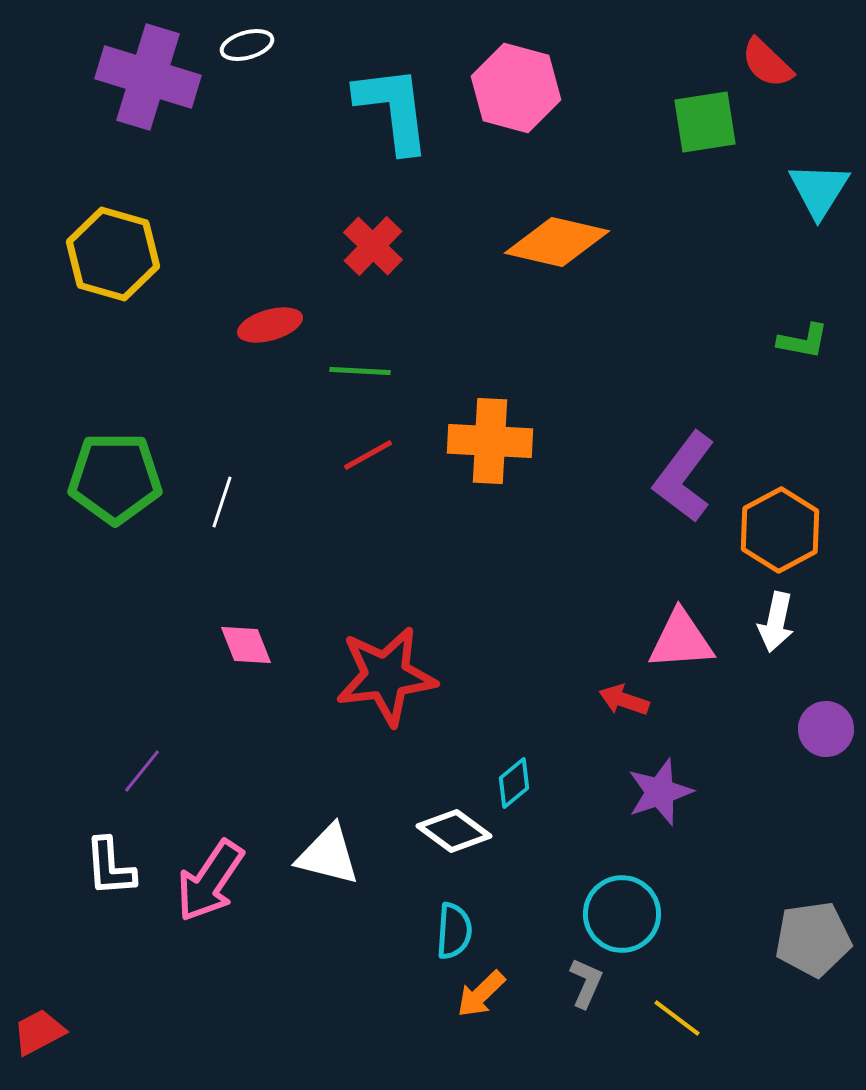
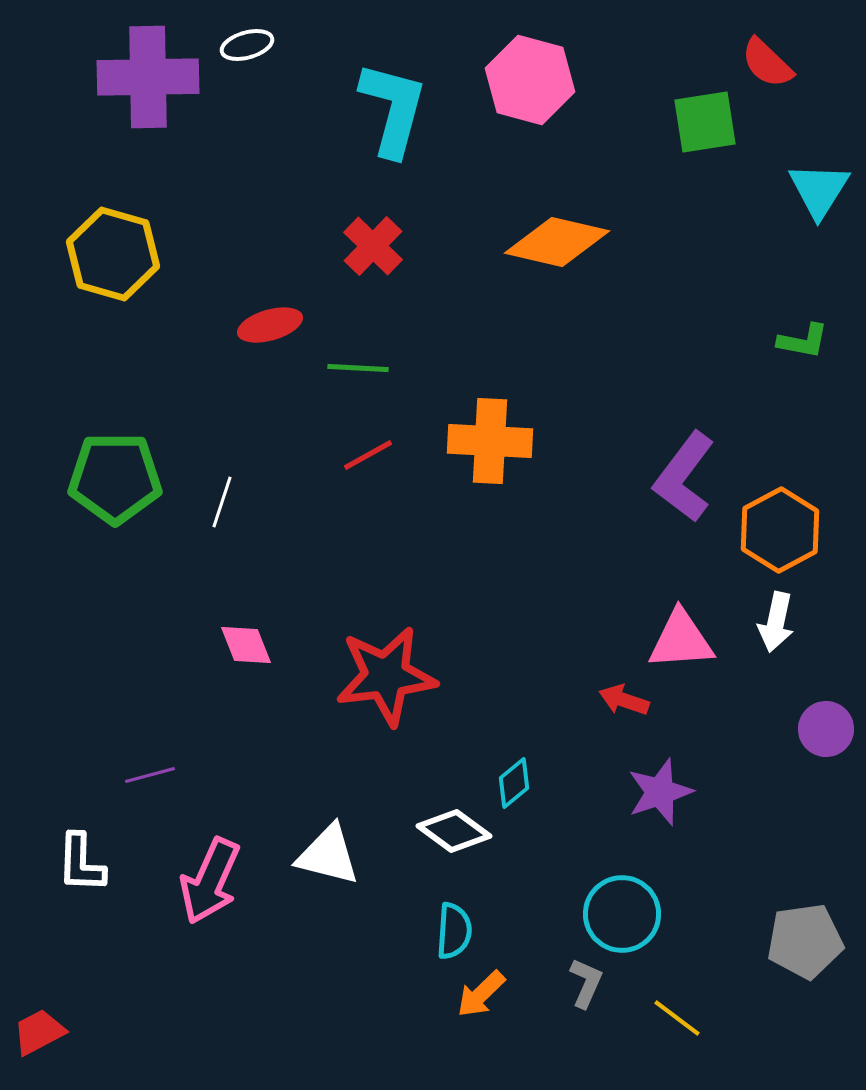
purple cross: rotated 18 degrees counterclockwise
pink hexagon: moved 14 px right, 8 px up
cyan L-shape: rotated 22 degrees clockwise
green line: moved 2 px left, 3 px up
purple line: moved 8 px right, 4 px down; rotated 36 degrees clockwise
white L-shape: moved 29 px left, 4 px up; rotated 6 degrees clockwise
pink arrow: rotated 10 degrees counterclockwise
gray pentagon: moved 8 px left, 2 px down
